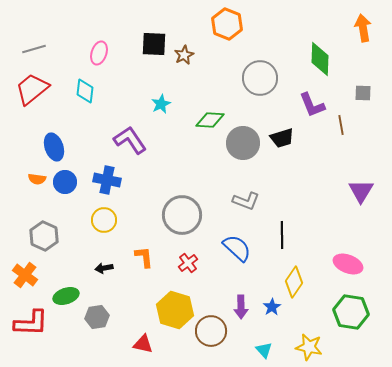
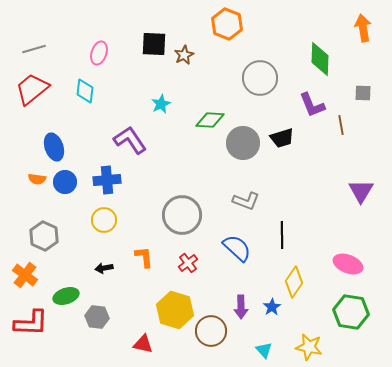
blue cross at (107, 180): rotated 16 degrees counterclockwise
gray hexagon at (97, 317): rotated 15 degrees clockwise
